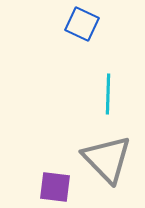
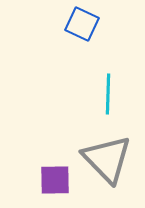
purple square: moved 7 px up; rotated 8 degrees counterclockwise
